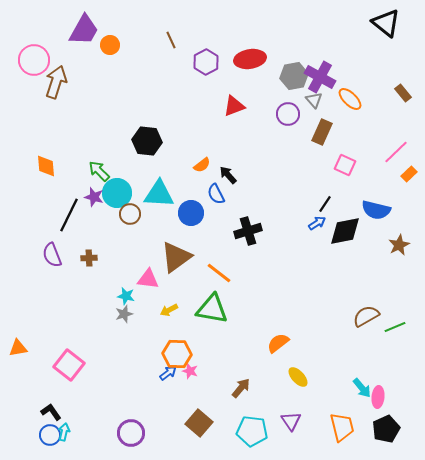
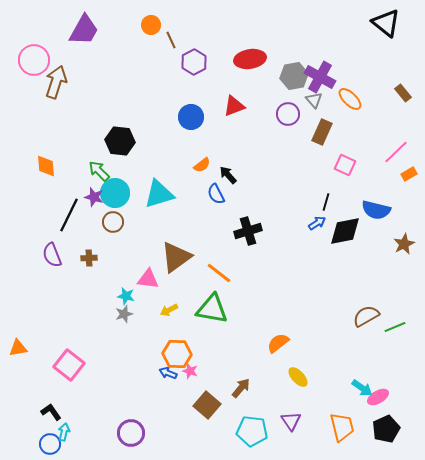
orange circle at (110, 45): moved 41 px right, 20 px up
purple hexagon at (206, 62): moved 12 px left
black hexagon at (147, 141): moved 27 px left
orange rectangle at (409, 174): rotated 14 degrees clockwise
cyan circle at (117, 193): moved 2 px left
cyan triangle at (159, 194): rotated 20 degrees counterclockwise
black line at (325, 204): moved 1 px right, 2 px up; rotated 18 degrees counterclockwise
blue circle at (191, 213): moved 96 px up
brown circle at (130, 214): moved 17 px left, 8 px down
brown star at (399, 245): moved 5 px right, 1 px up
blue arrow at (168, 373): rotated 120 degrees counterclockwise
cyan arrow at (362, 388): rotated 15 degrees counterclockwise
pink ellipse at (378, 397): rotated 55 degrees clockwise
brown square at (199, 423): moved 8 px right, 18 px up
blue circle at (50, 435): moved 9 px down
